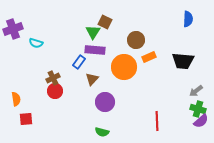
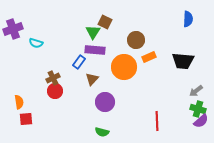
orange semicircle: moved 3 px right, 3 px down
